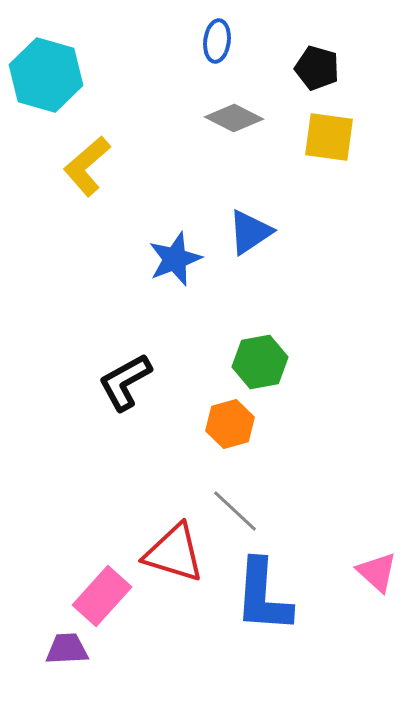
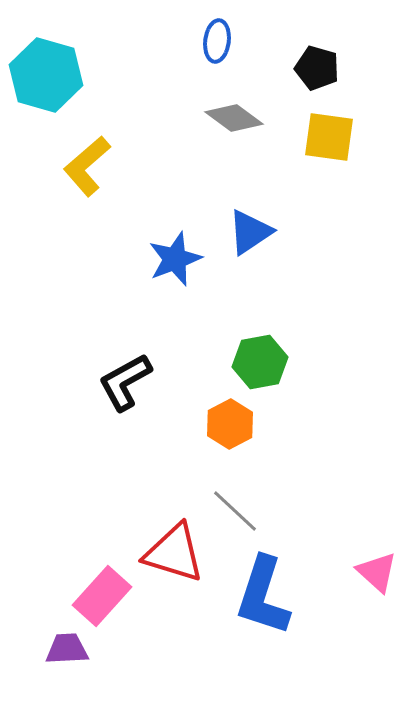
gray diamond: rotated 10 degrees clockwise
orange hexagon: rotated 12 degrees counterclockwise
blue L-shape: rotated 14 degrees clockwise
